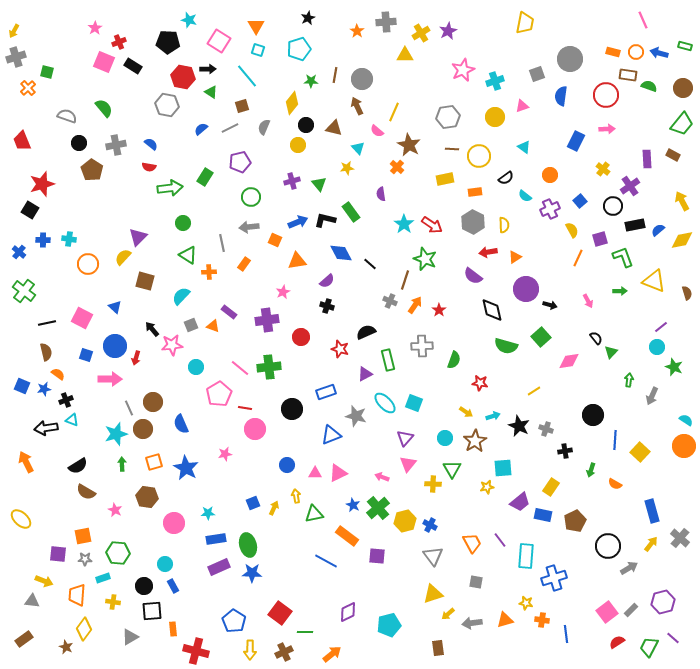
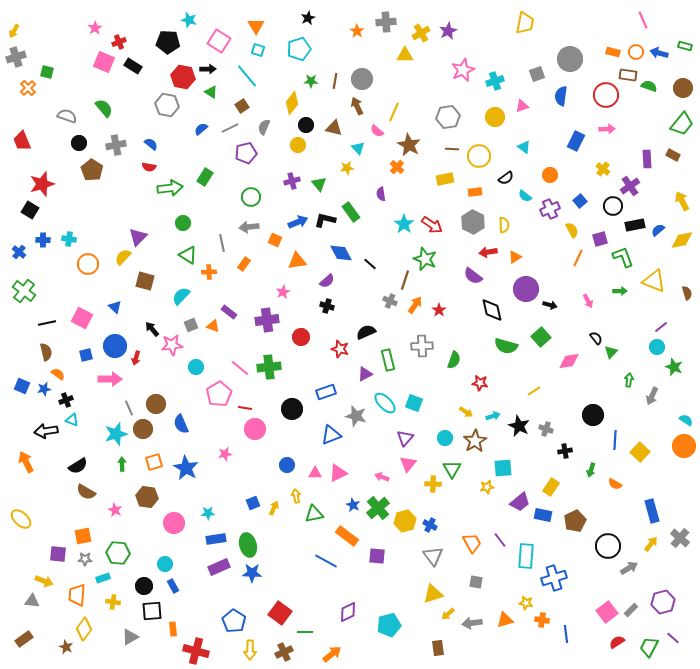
brown line at (335, 75): moved 6 px down
brown square at (242, 106): rotated 16 degrees counterclockwise
purple pentagon at (240, 162): moved 6 px right, 9 px up
blue square at (86, 355): rotated 32 degrees counterclockwise
brown circle at (153, 402): moved 3 px right, 2 px down
black arrow at (46, 428): moved 3 px down
